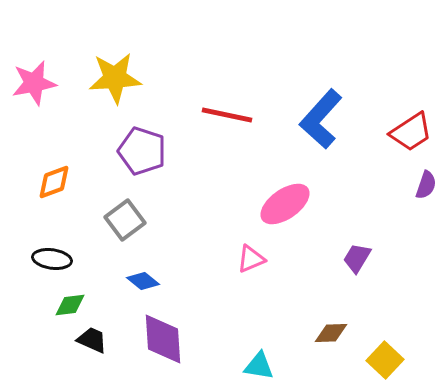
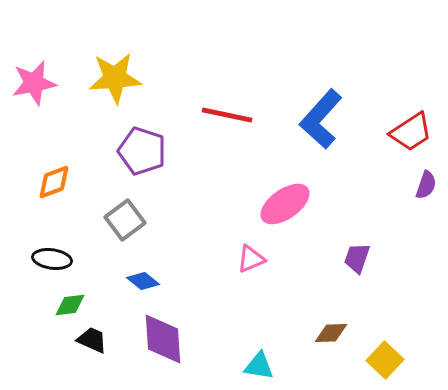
purple trapezoid: rotated 12 degrees counterclockwise
